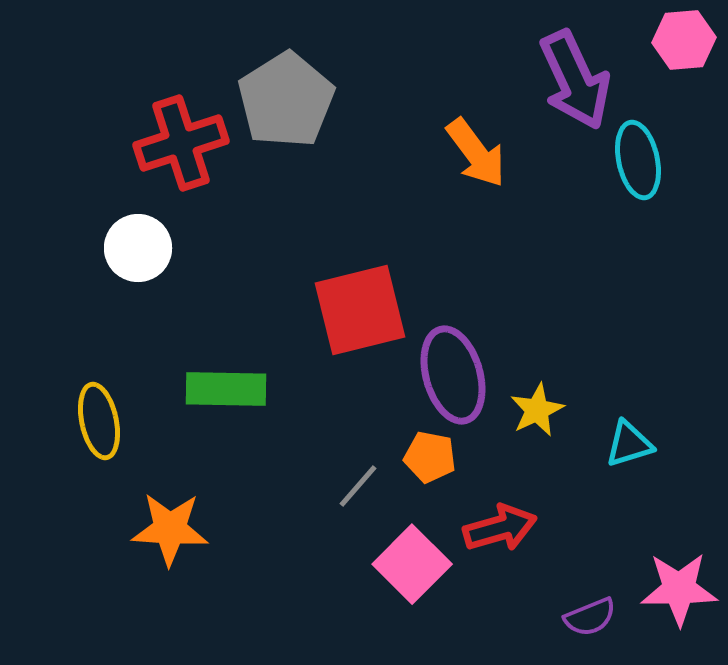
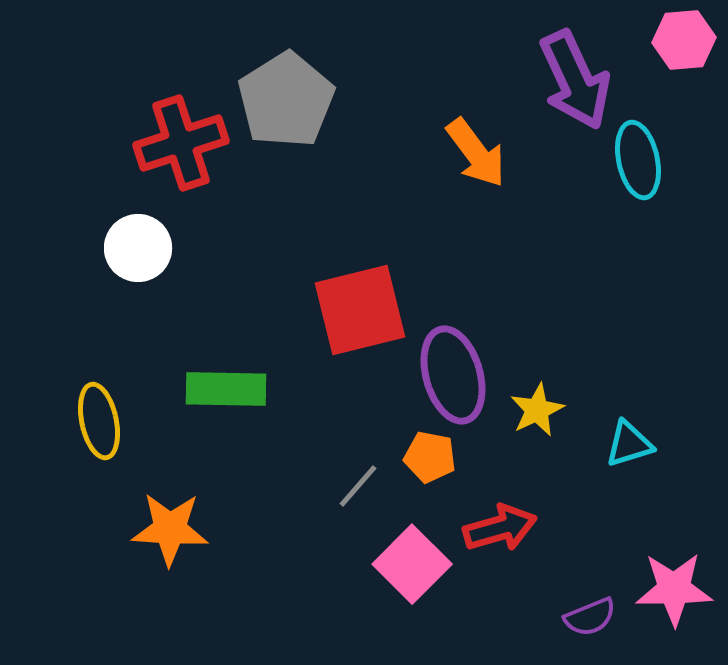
pink star: moved 5 px left
